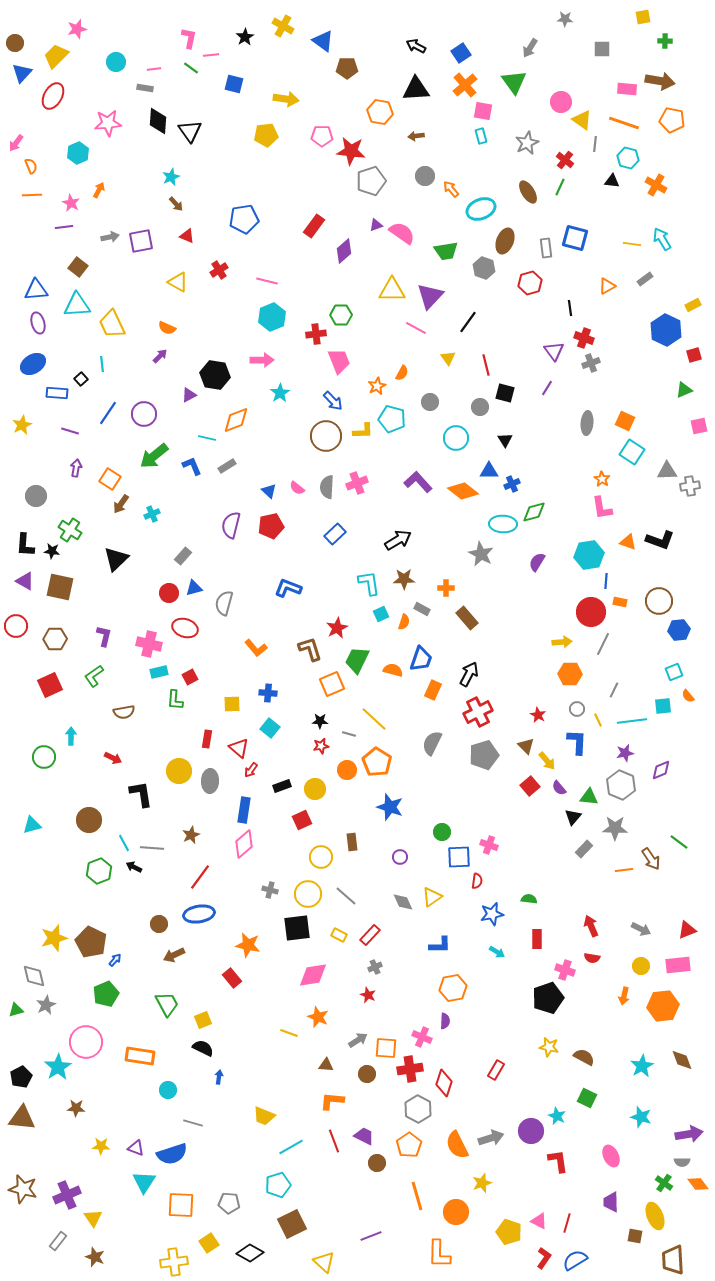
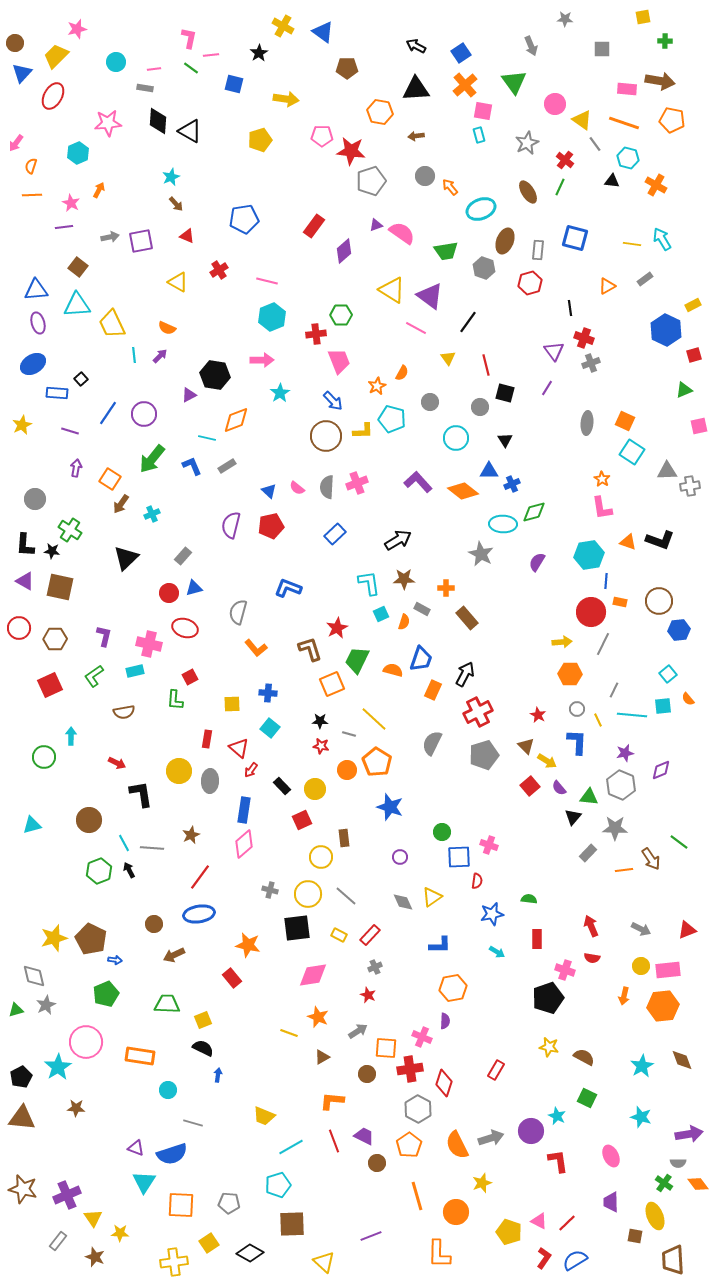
black star at (245, 37): moved 14 px right, 16 px down
blue triangle at (323, 41): moved 9 px up
gray arrow at (530, 48): moved 1 px right, 2 px up; rotated 54 degrees counterclockwise
pink circle at (561, 102): moved 6 px left, 2 px down
black triangle at (190, 131): rotated 25 degrees counterclockwise
yellow pentagon at (266, 135): moved 6 px left, 5 px down; rotated 10 degrees counterclockwise
cyan rectangle at (481, 136): moved 2 px left, 1 px up
gray line at (595, 144): rotated 42 degrees counterclockwise
orange semicircle at (31, 166): rotated 140 degrees counterclockwise
orange arrow at (451, 189): moved 1 px left, 2 px up
gray rectangle at (546, 248): moved 8 px left, 2 px down; rotated 12 degrees clockwise
yellow triangle at (392, 290): rotated 32 degrees clockwise
purple triangle at (430, 296): rotated 36 degrees counterclockwise
cyan line at (102, 364): moved 32 px right, 9 px up
green arrow at (154, 456): moved 2 px left, 3 px down; rotated 12 degrees counterclockwise
gray circle at (36, 496): moved 1 px left, 3 px down
black triangle at (116, 559): moved 10 px right, 1 px up
gray semicircle at (224, 603): moved 14 px right, 9 px down
red circle at (16, 626): moved 3 px right, 2 px down
cyan rectangle at (159, 672): moved 24 px left, 1 px up
cyan square at (674, 672): moved 6 px left, 2 px down; rotated 18 degrees counterclockwise
black arrow at (469, 674): moved 4 px left
orange semicircle at (688, 696): moved 3 px down
cyan line at (632, 721): moved 6 px up; rotated 12 degrees clockwise
red star at (321, 746): rotated 21 degrees clockwise
red arrow at (113, 758): moved 4 px right, 5 px down
yellow arrow at (547, 761): rotated 18 degrees counterclockwise
black rectangle at (282, 786): rotated 66 degrees clockwise
brown rectangle at (352, 842): moved 8 px left, 4 px up
gray rectangle at (584, 849): moved 4 px right, 4 px down
black arrow at (134, 867): moved 5 px left, 3 px down; rotated 35 degrees clockwise
brown circle at (159, 924): moved 5 px left
brown pentagon at (91, 942): moved 3 px up
blue arrow at (115, 960): rotated 56 degrees clockwise
pink rectangle at (678, 965): moved 10 px left, 5 px down
green trapezoid at (167, 1004): rotated 60 degrees counterclockwise
gray arrow at (358, 1040): moved 9 px up
brown triangle at (326, 1065): moved 4 px left, 8 px up; rotated 35 degrees counterclockwise
blue arrow at (219, 1077): moved 1 px left, 2 px up
yellow star at (101, 1146): moved 19 px right, 87 px down
gray semicircle at (682, 1162): moved 4 px left, 1 px down
red line at (567, 1223): rotated 30 degrees clockwise
brown square at (292, 1224): rotated 24 degrees clockwise
